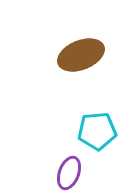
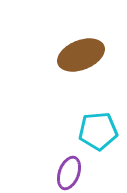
cyan pentagon: moved 1 px right
